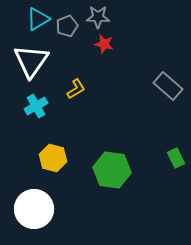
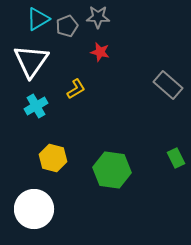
red star: moved 4 px left, 8 px down
gray rectangle: moved 1 px up
